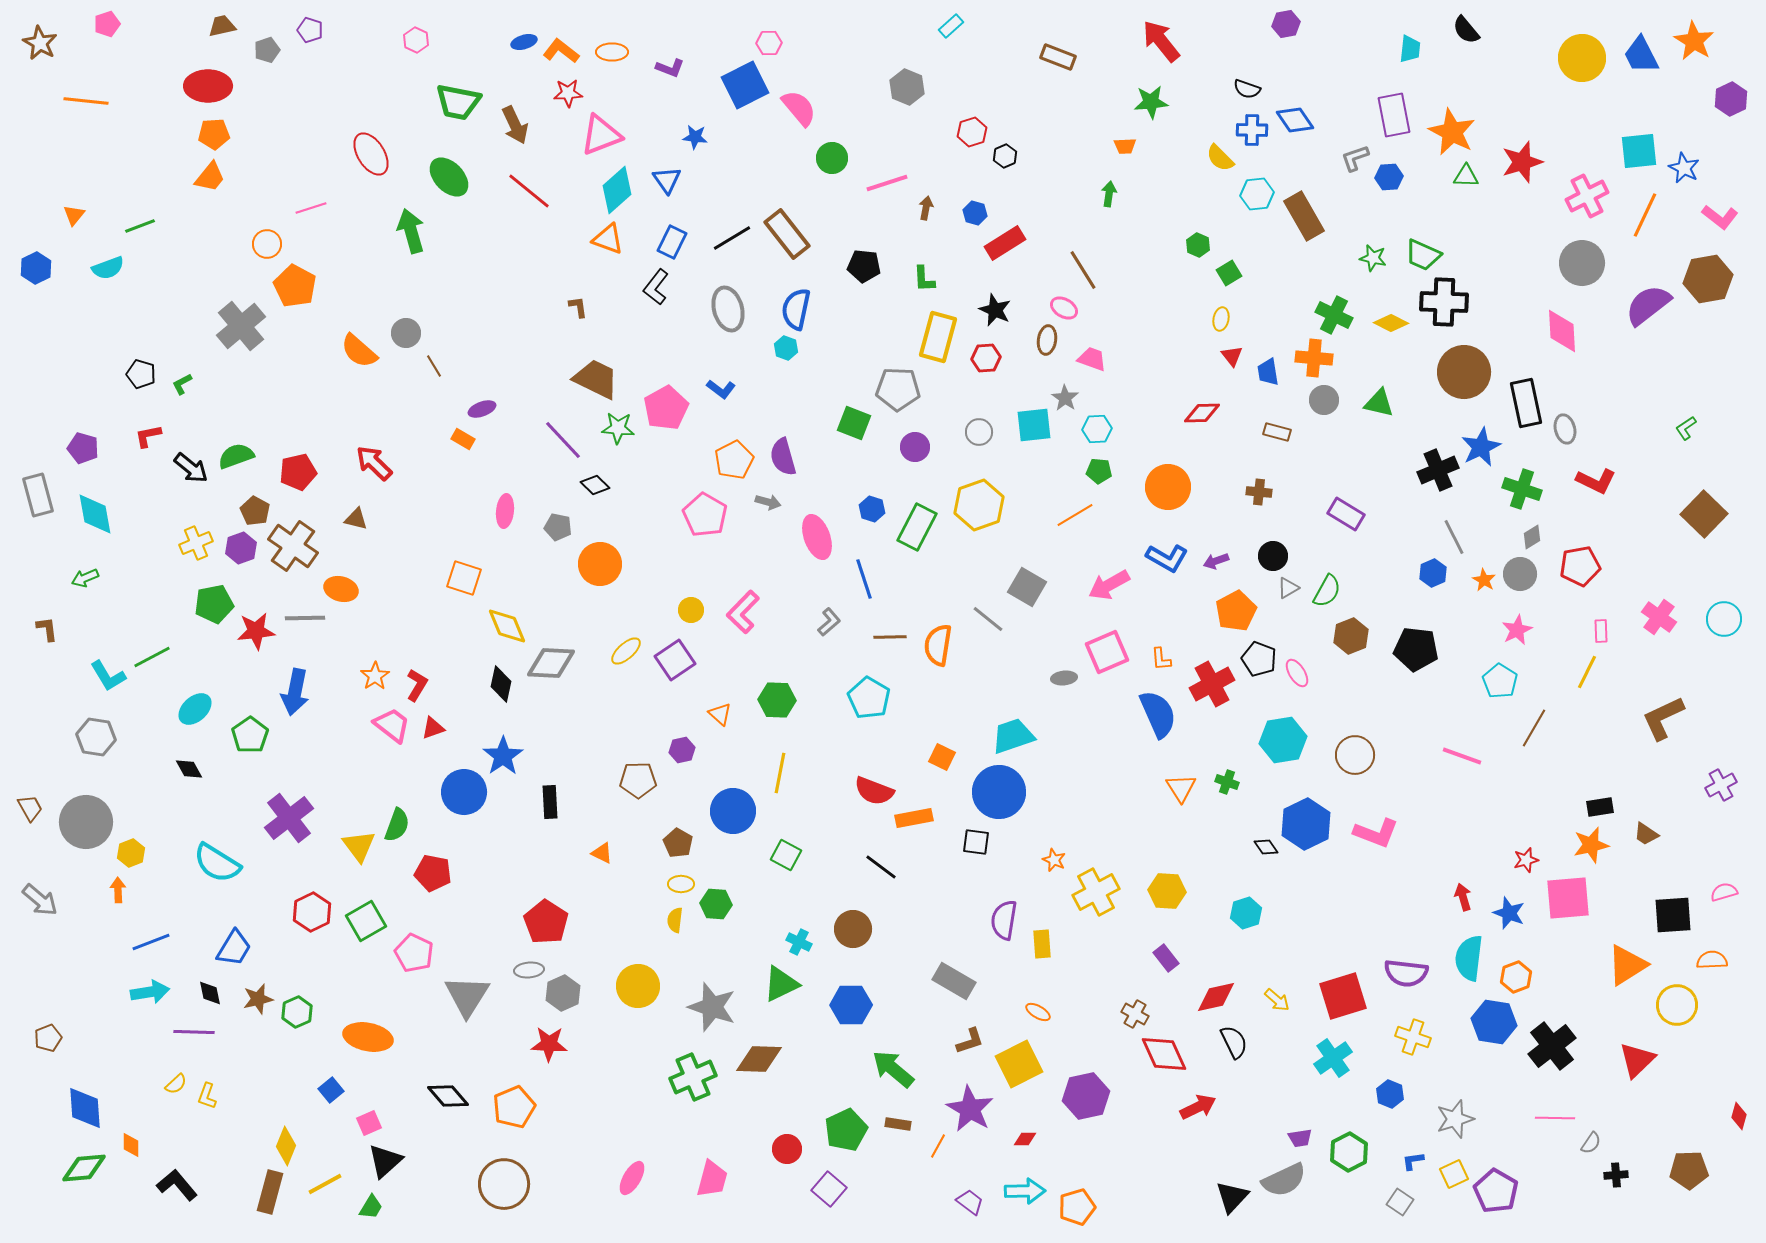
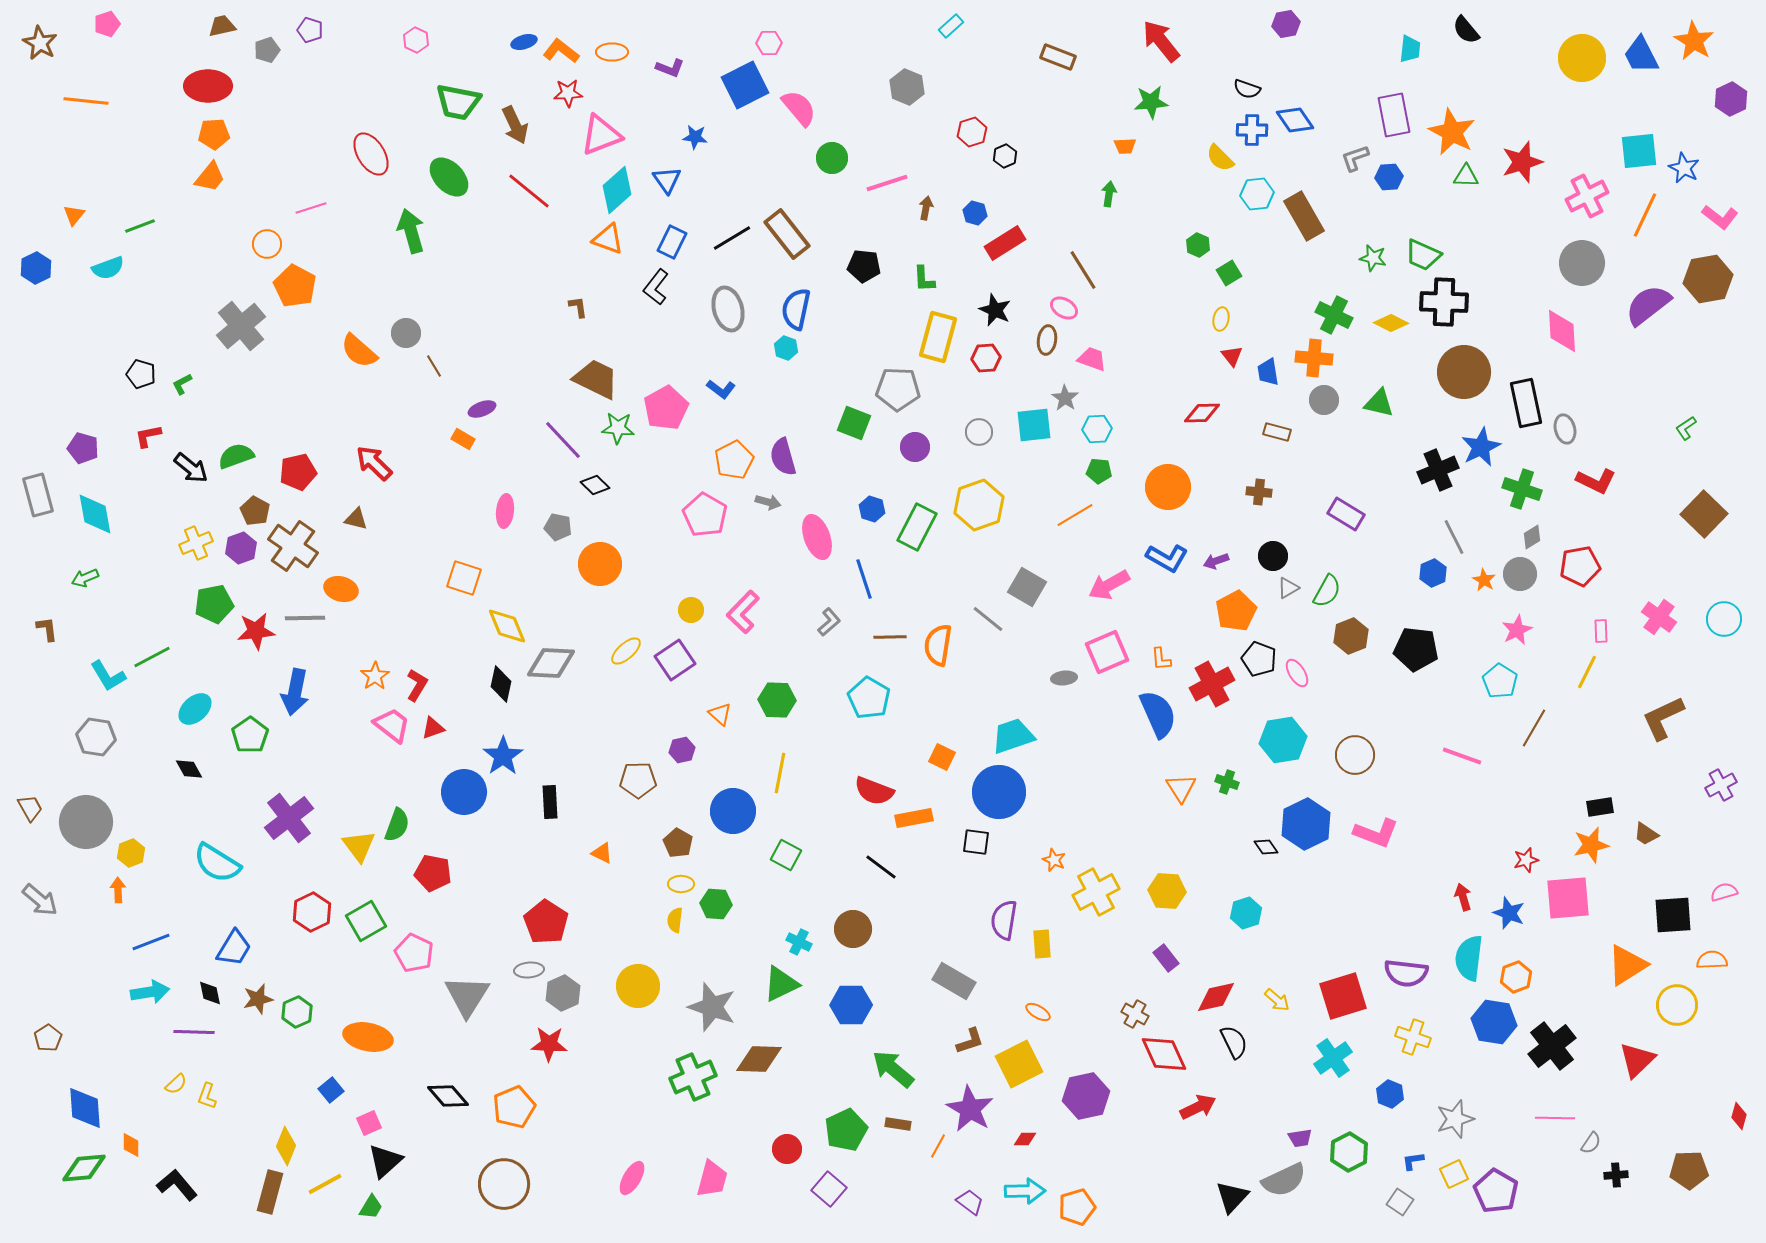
brown pentagon at (48, 1038): rotated 12 degrees counterclockwise
